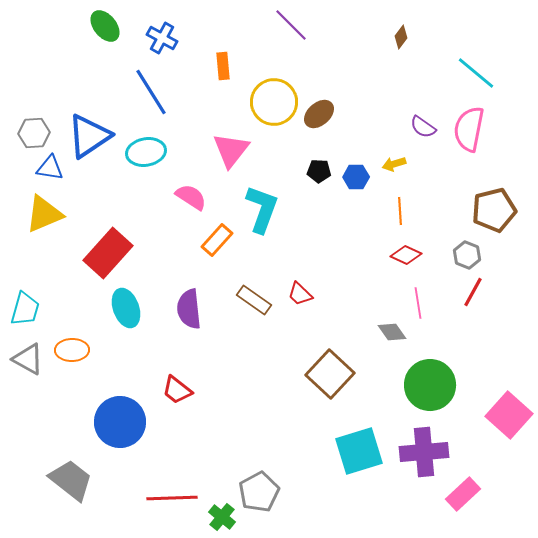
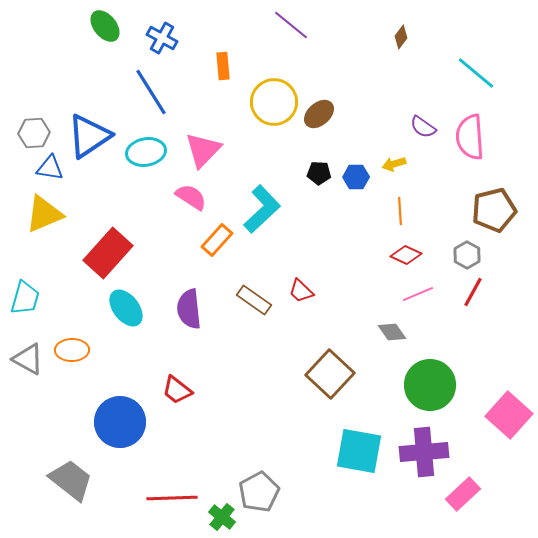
purple line at (291, 25): rotated 6 degrees counterclockwise
pink semicircle at (469, 129): moved 1 px right, 8 px down; rotated 15 degrees counterclockwise
pink triangle at (231, 150): moved 28 px left; rotated 6 degrees clockwise
black pentagon at (319, 171): moved 2 px down
cyan L-shape at (262, 209): rotated 27 degrees clockwise
gray hexagon at (467, 255): rotated 8 degrees clockwise
red trapezoid at (300, 294): moved 1 px right, 3 px up
pink line at (418, 303): moved 9 px up; rotated 76 degrees clockwise
cyan ellipse at (126, 308): rotated 18 degrees counterclockwise
cyan trapezoid at (25, 309): moved 11 px up
cyan square at (359, 451): rotated 27 degrees clockwise
